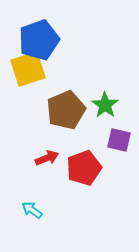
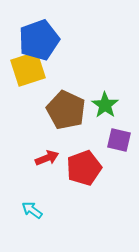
brown pentagon: rotated 24 degrees counterclockwise
